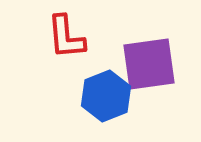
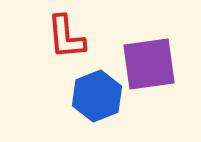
blue hexagon: moved 9 px left
